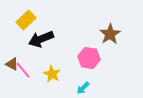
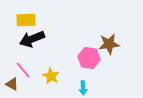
yellow rectangle: rotated 42 degrees clockwise
brown star: moved 1 px left, 10 px down; rotated 25 degrees clockwise
black arrow: moved 9 px left
brown triangle: moved 20 px down
yellow star: moved 1 px left, 2 px down
cyan arrow: rotated 48 degrees counterclockwise
